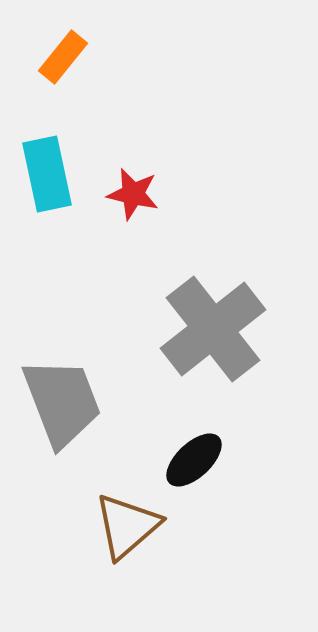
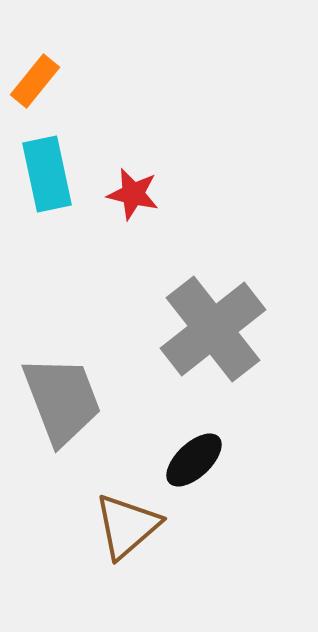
orange rectangle: moved 28 px left, 24 px down
gray trapezoid: moved 2 px up
